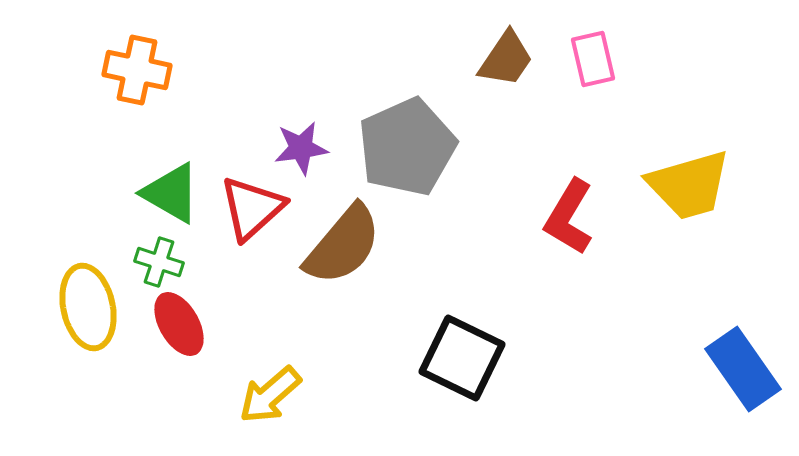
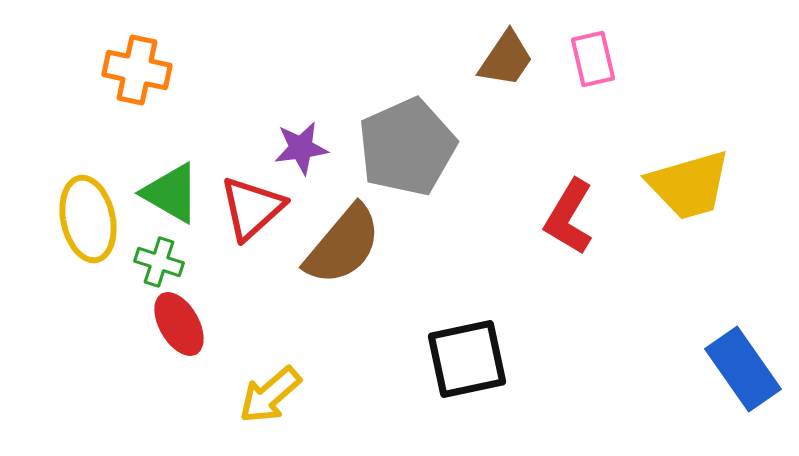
yellow ellipse: moved 88 px up
black square: moved 5 px right, 1 px down; rotated 38 degrees counterclockwise
